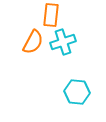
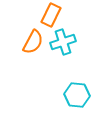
orange rectangle: rotated 20 degrees clockwise
cyan hexagon: moved 3 px down
